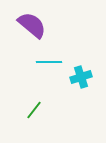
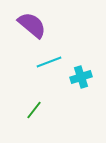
cyan line: rotated 20 degrees counterclockwise
